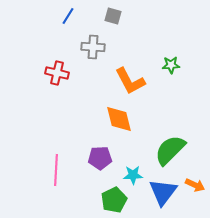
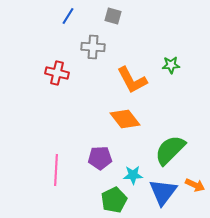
orange L-shape: moved 2 px right, 1 px up
orange diamond: moved 6 px right; rotated 24 degrees counterclockwise
